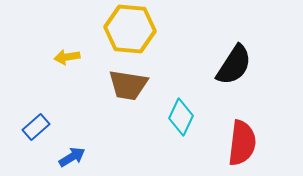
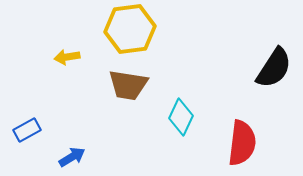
yellow hexagon: rotated 12 degrees counterclockwise
black semicircle: moved 40 px right, 3 px down
blue rectangle: moved 9 px left, 3 px down; rotated 12 degrees clockwise
